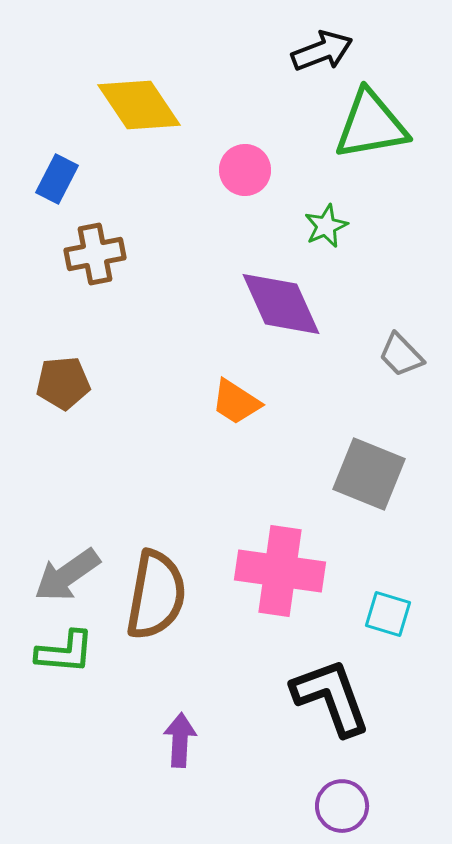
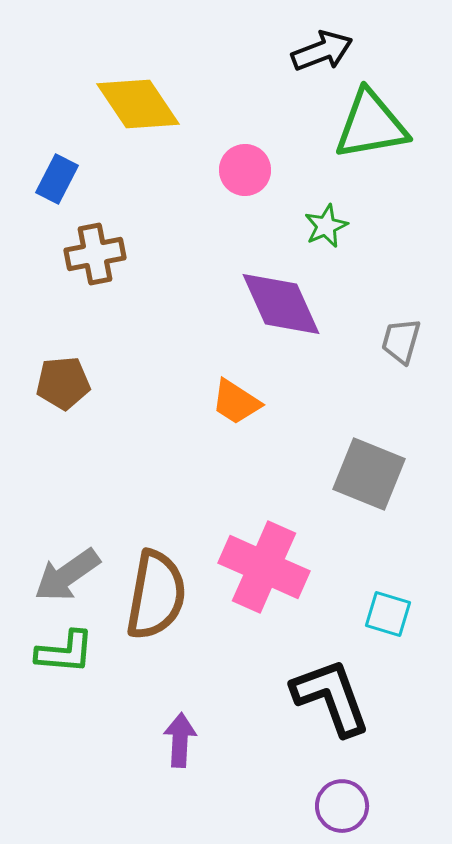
yellow diamond: moved 1 px left, 1 px up
gray trapezoid: moved 14 px up; rotated 60 degrees clockwise
pink cross: moved 16 px left, 4 px up; rotated 16 degrees clockwise
